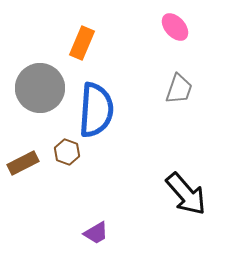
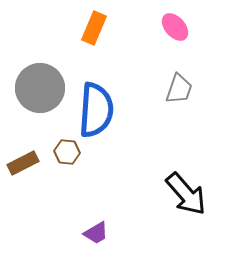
orange rectangle: moved 12 px right, 15 px up
brown hexagon: rotated 15 degrees counterclockwise
